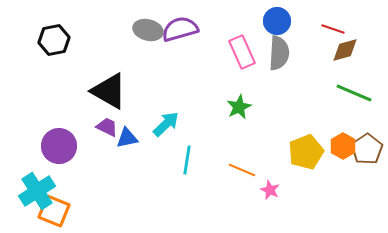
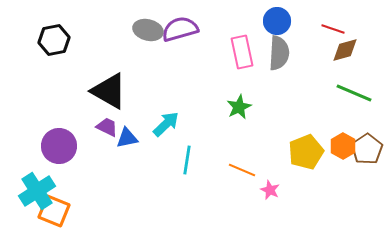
pink rectangle: rotated 12 degrees clockwise
